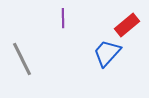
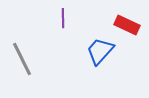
red rectangle: rotated 65 degrees clockwise
blue trapezoid: moved 7 px left, 2 px up
